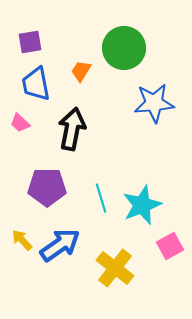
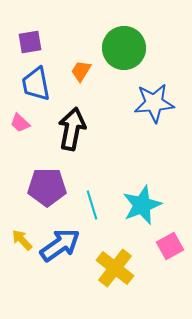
cyan line: moved 9 px left, 7 px down
